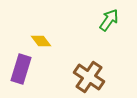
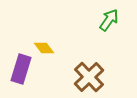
yellow diamond: moved 3 px right, 7 px down
brown cross: rotated 12 degrees clockwise
